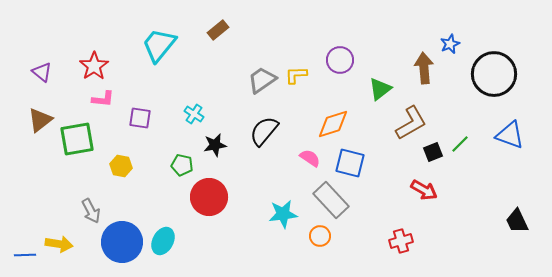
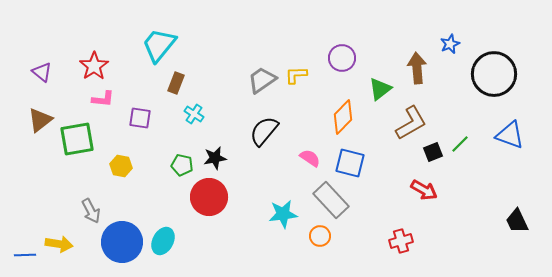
brown rectangle: moved 42 px left, 53 px down; rotated 30 degrees counterclockwise
purple circle: moved 2 px right, 2 px up
brown arrow: moved 7 px left
orange diamond: moved 10 px right, 7 px up; rotated 28 degrees counterclockwise
black star: moved 13 px down
